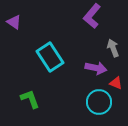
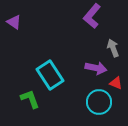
cyan rectangle: moved 18 px down
